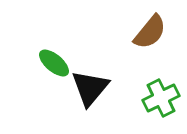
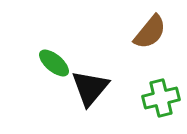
green cross: rotated 12 degrees clockwise
